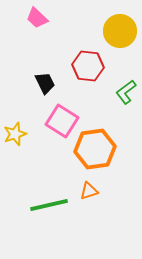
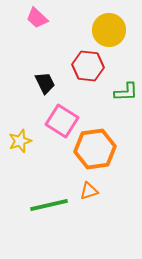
yellow circle: moved 11 px left, 1 px up
green L-shape: rotated 145 degrees counterclockwise
yellow star: moved 5 px right, 7 px down
